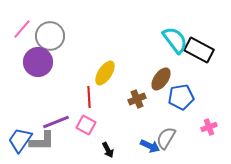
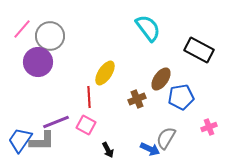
cyan semicircle: moved 27 px left, 12 px up
blue arrow: moved 3 px down
